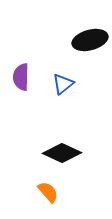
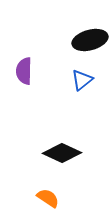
purple semicircle: moved 3 px right, 6 px up
blue triangle: moved 19 px right, 4 px up
orange semicircle: moved 6 px down; rotated 15 degrees counterclockwise
